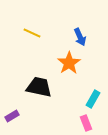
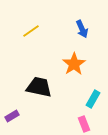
yellow line: moved 1 px left, 2 px up; rotated 60 degrees counterclockwise
blue arrow: moved 2 px right, 8 px up
orange star: moved 5 px right, 1 px down
pink rectangle: moved 2 px left, 1 px down
